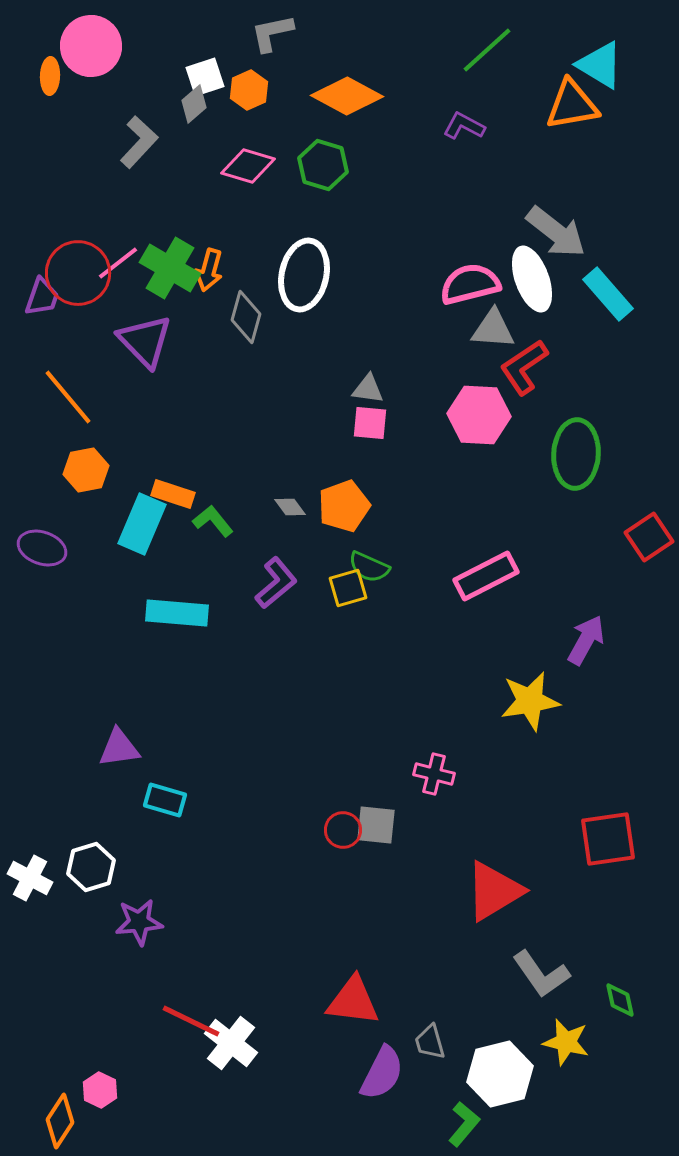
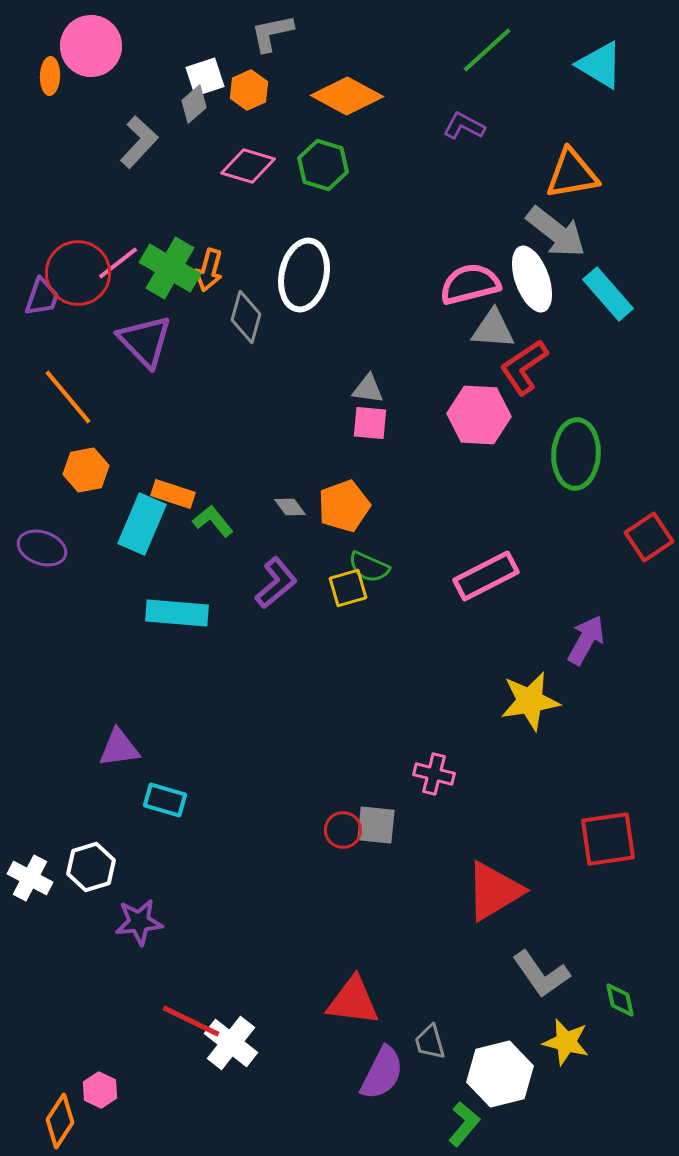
orange triangle at (572, 105): moved 69 px down
